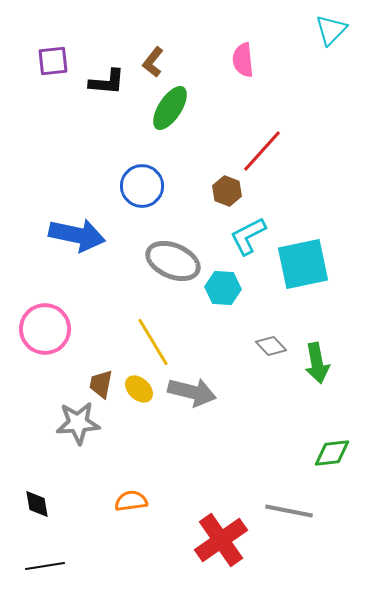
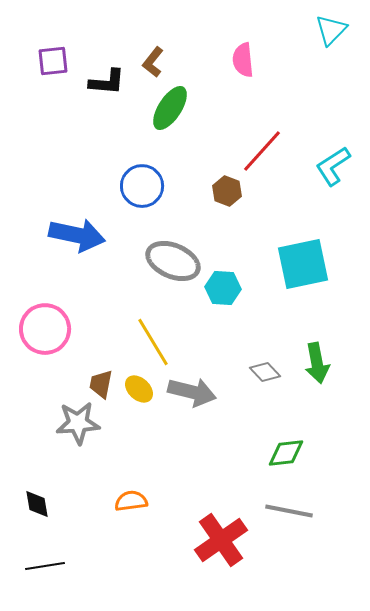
cyan L-shape: moved 85 px right, 70 px up; rotated 6 degrees counterclockwise
gray diamond: moved 6 px left, 26 px down
green diamond: moved 46 px left
